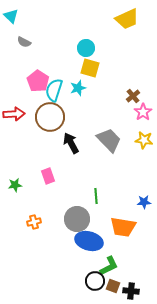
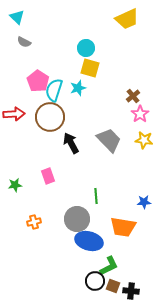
cyan triangle: moved 6 px right, 1 px down
pink star: moved 3 px left, 2 px down
